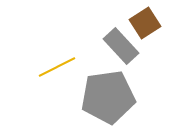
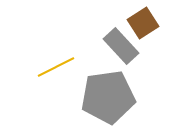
brown square: moved 2 px left
yellow line: moved 1 px left
